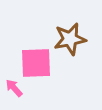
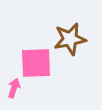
pink arrow: rotated 60 degrees clockwise
